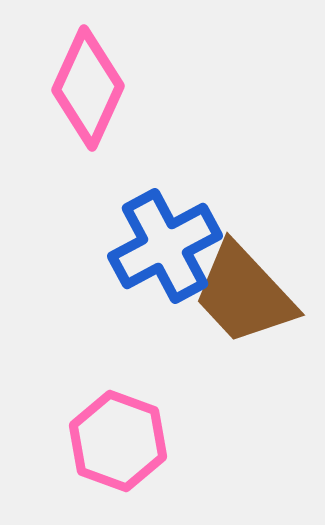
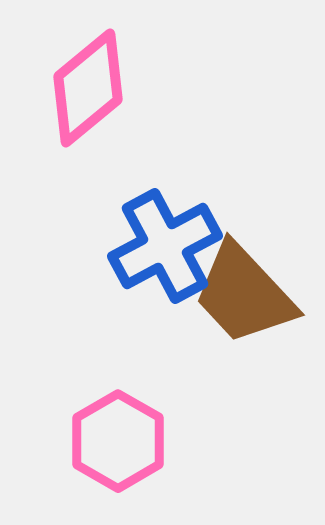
pink diamond: rotated 26 degrees clockwise
pink hexagon: rotated 10 degrees clockwise
